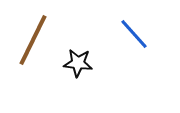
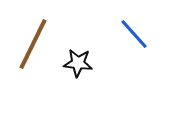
brown line: moved 4 px down
